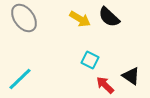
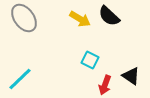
black semicircle: moved 1 px up
red arrow: rotated 114 degrees counterclockwise
